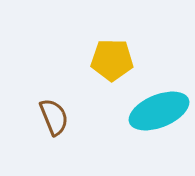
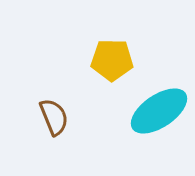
cyan ellipse: rotated 12 degrees counterclockwise
